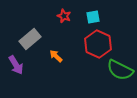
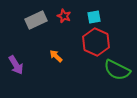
cyan square: moved 1 px right
gray rectangle: moved 6 px right, 19 px up; rotated 15 degrees clockwise
red hexagon: moved 2 px left, 2 px up
green semicircle: moved 3 px left
